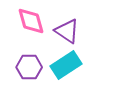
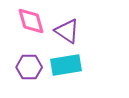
cyan rectangle: rotated 24 degrees clockwise
